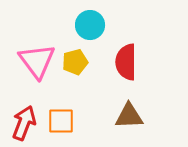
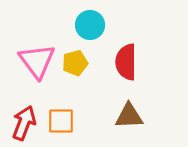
yellow pentagon: moved 1 px down
